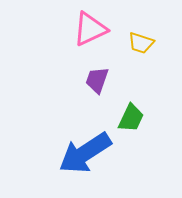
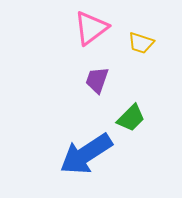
pink triangle: moved 1 px right, 1 px up; rotated 12 degrees counterclockwise
green trapezoid: rotated 20 degrees clockwise
blue arrow: moved 1 px right, 1 px down
